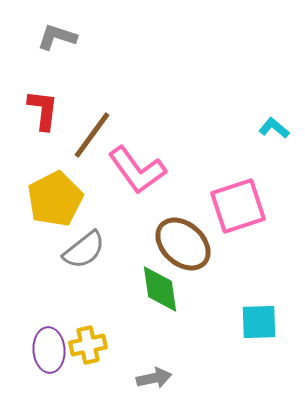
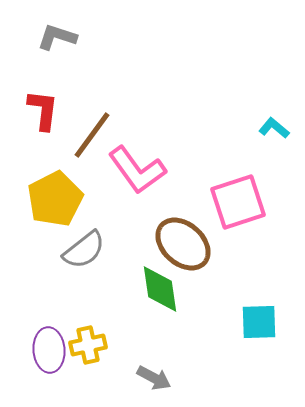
pink square: moved 4 px up
gray arrow: rotated 40 degrees clockwise
